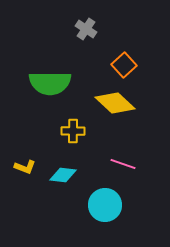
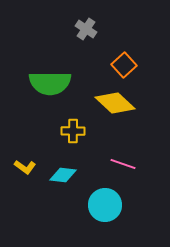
yellow L-shape: rotated 15 degrees clockwise
